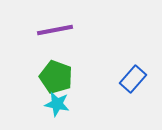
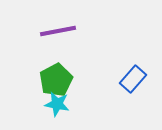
purple line: moved 3 px right, 1 px down
green pentagon: moved 3 px down; rotated 24 degrees clockwise
